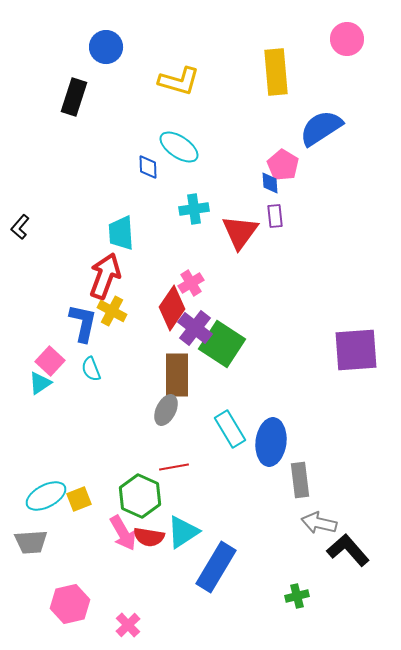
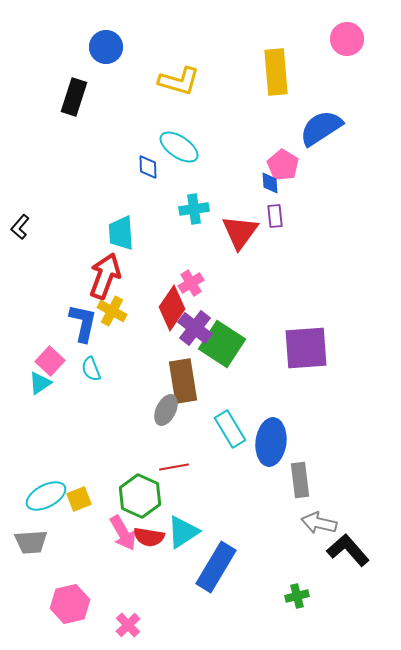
purple square at (356, 350): moved 50 px left, 2 px up
brown rectangle at (177, 375): moved 6 px right, 6 px down; rotated 9 degrees counterclockwise
